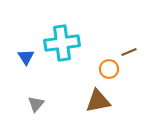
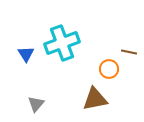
cyan cross: rotated 12 degrees counterclockwise
brown line: rotated 35 degrees clockwise
blue triangle: moved 3 px up
brown triangle: moved 3 px left, 2 px up
